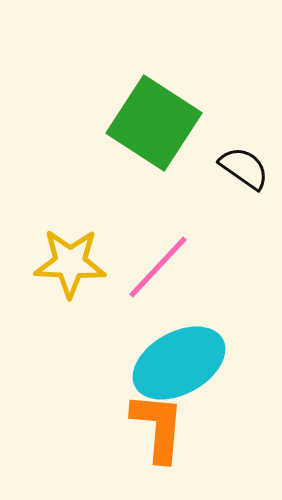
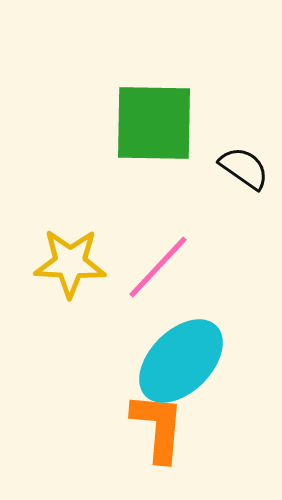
green square: rotated 32 degrees counterclockwise
cyan ellipse: moved 2 px right, 2 px up; rotated 16 degrees counterclockwise
